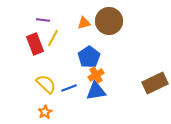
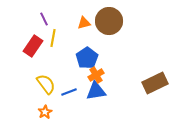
purple line: moved 1 px right, 1 px up; rotated 56 degrees clockwise
yellow line: rotated 18 degrees counterclockwise
red rectangle: moved 2 px left, 2 px down; rotated 55 degrees clockwise
blue pentagon: moved 2 px left, 1 px down
yellow semicircle: rotated 10 degrees clockwise
blue line: moved 4 px down
